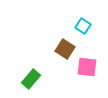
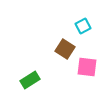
cyan square: rotated 28 degrees clockwise
green rectangle: moved 1 px left, 1 px down; rotated 18 degrees clockwise
